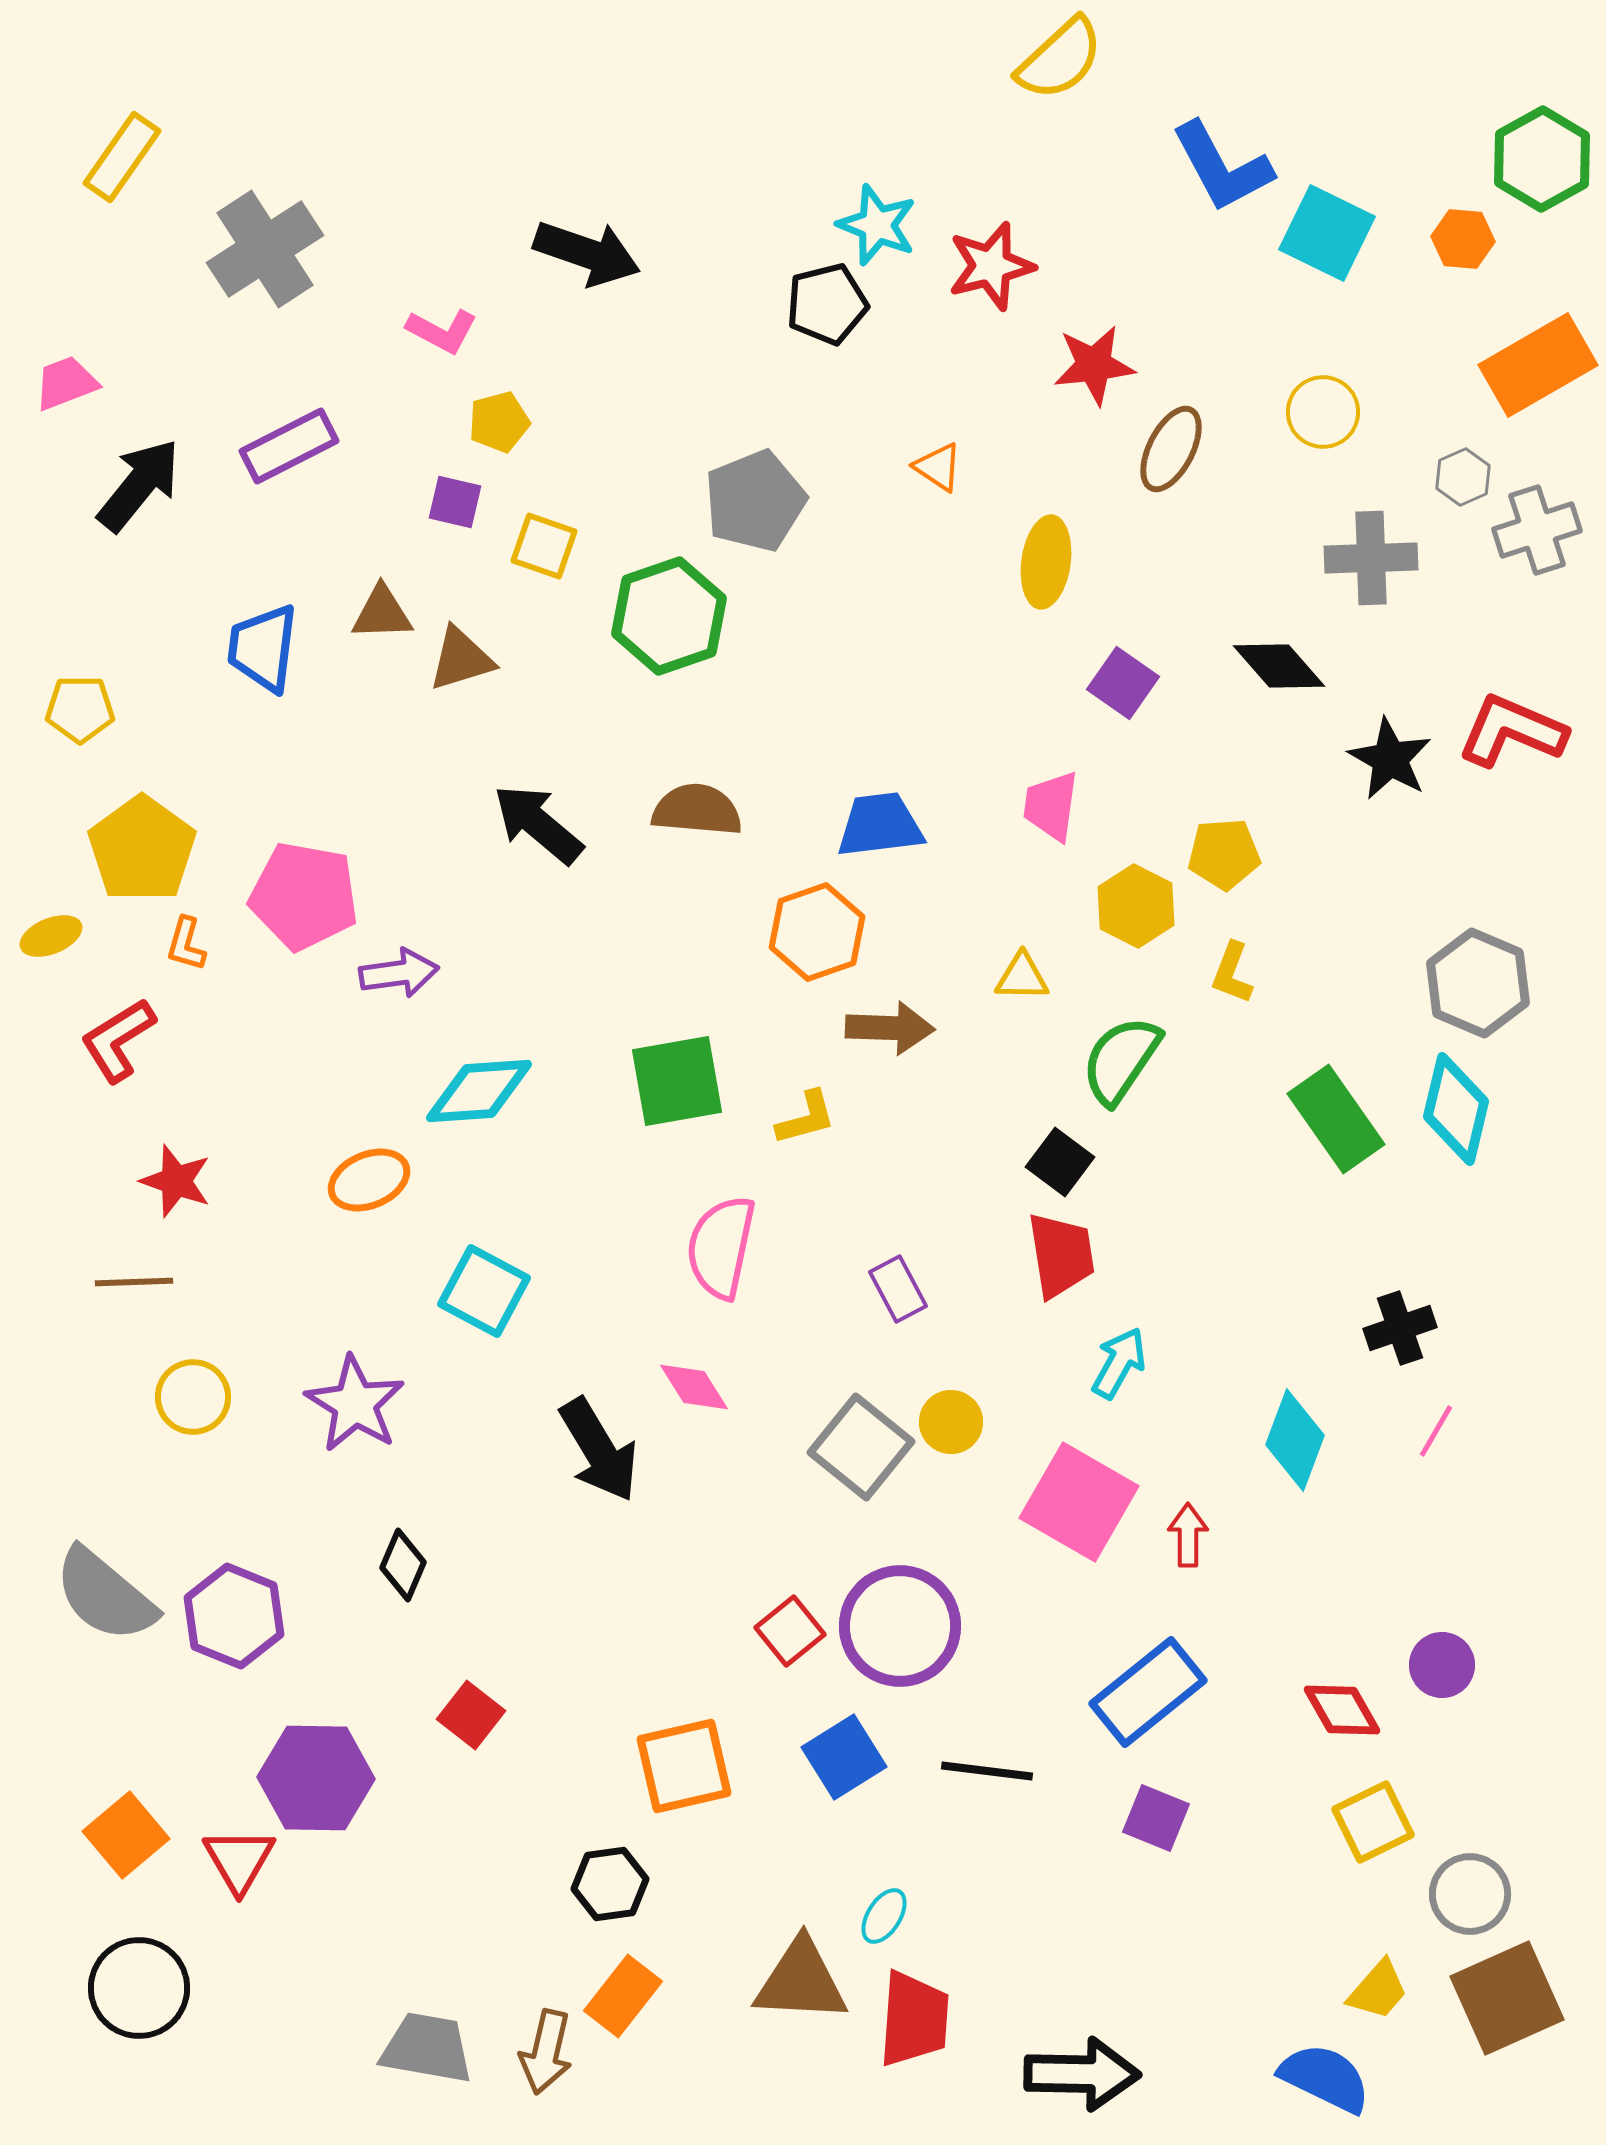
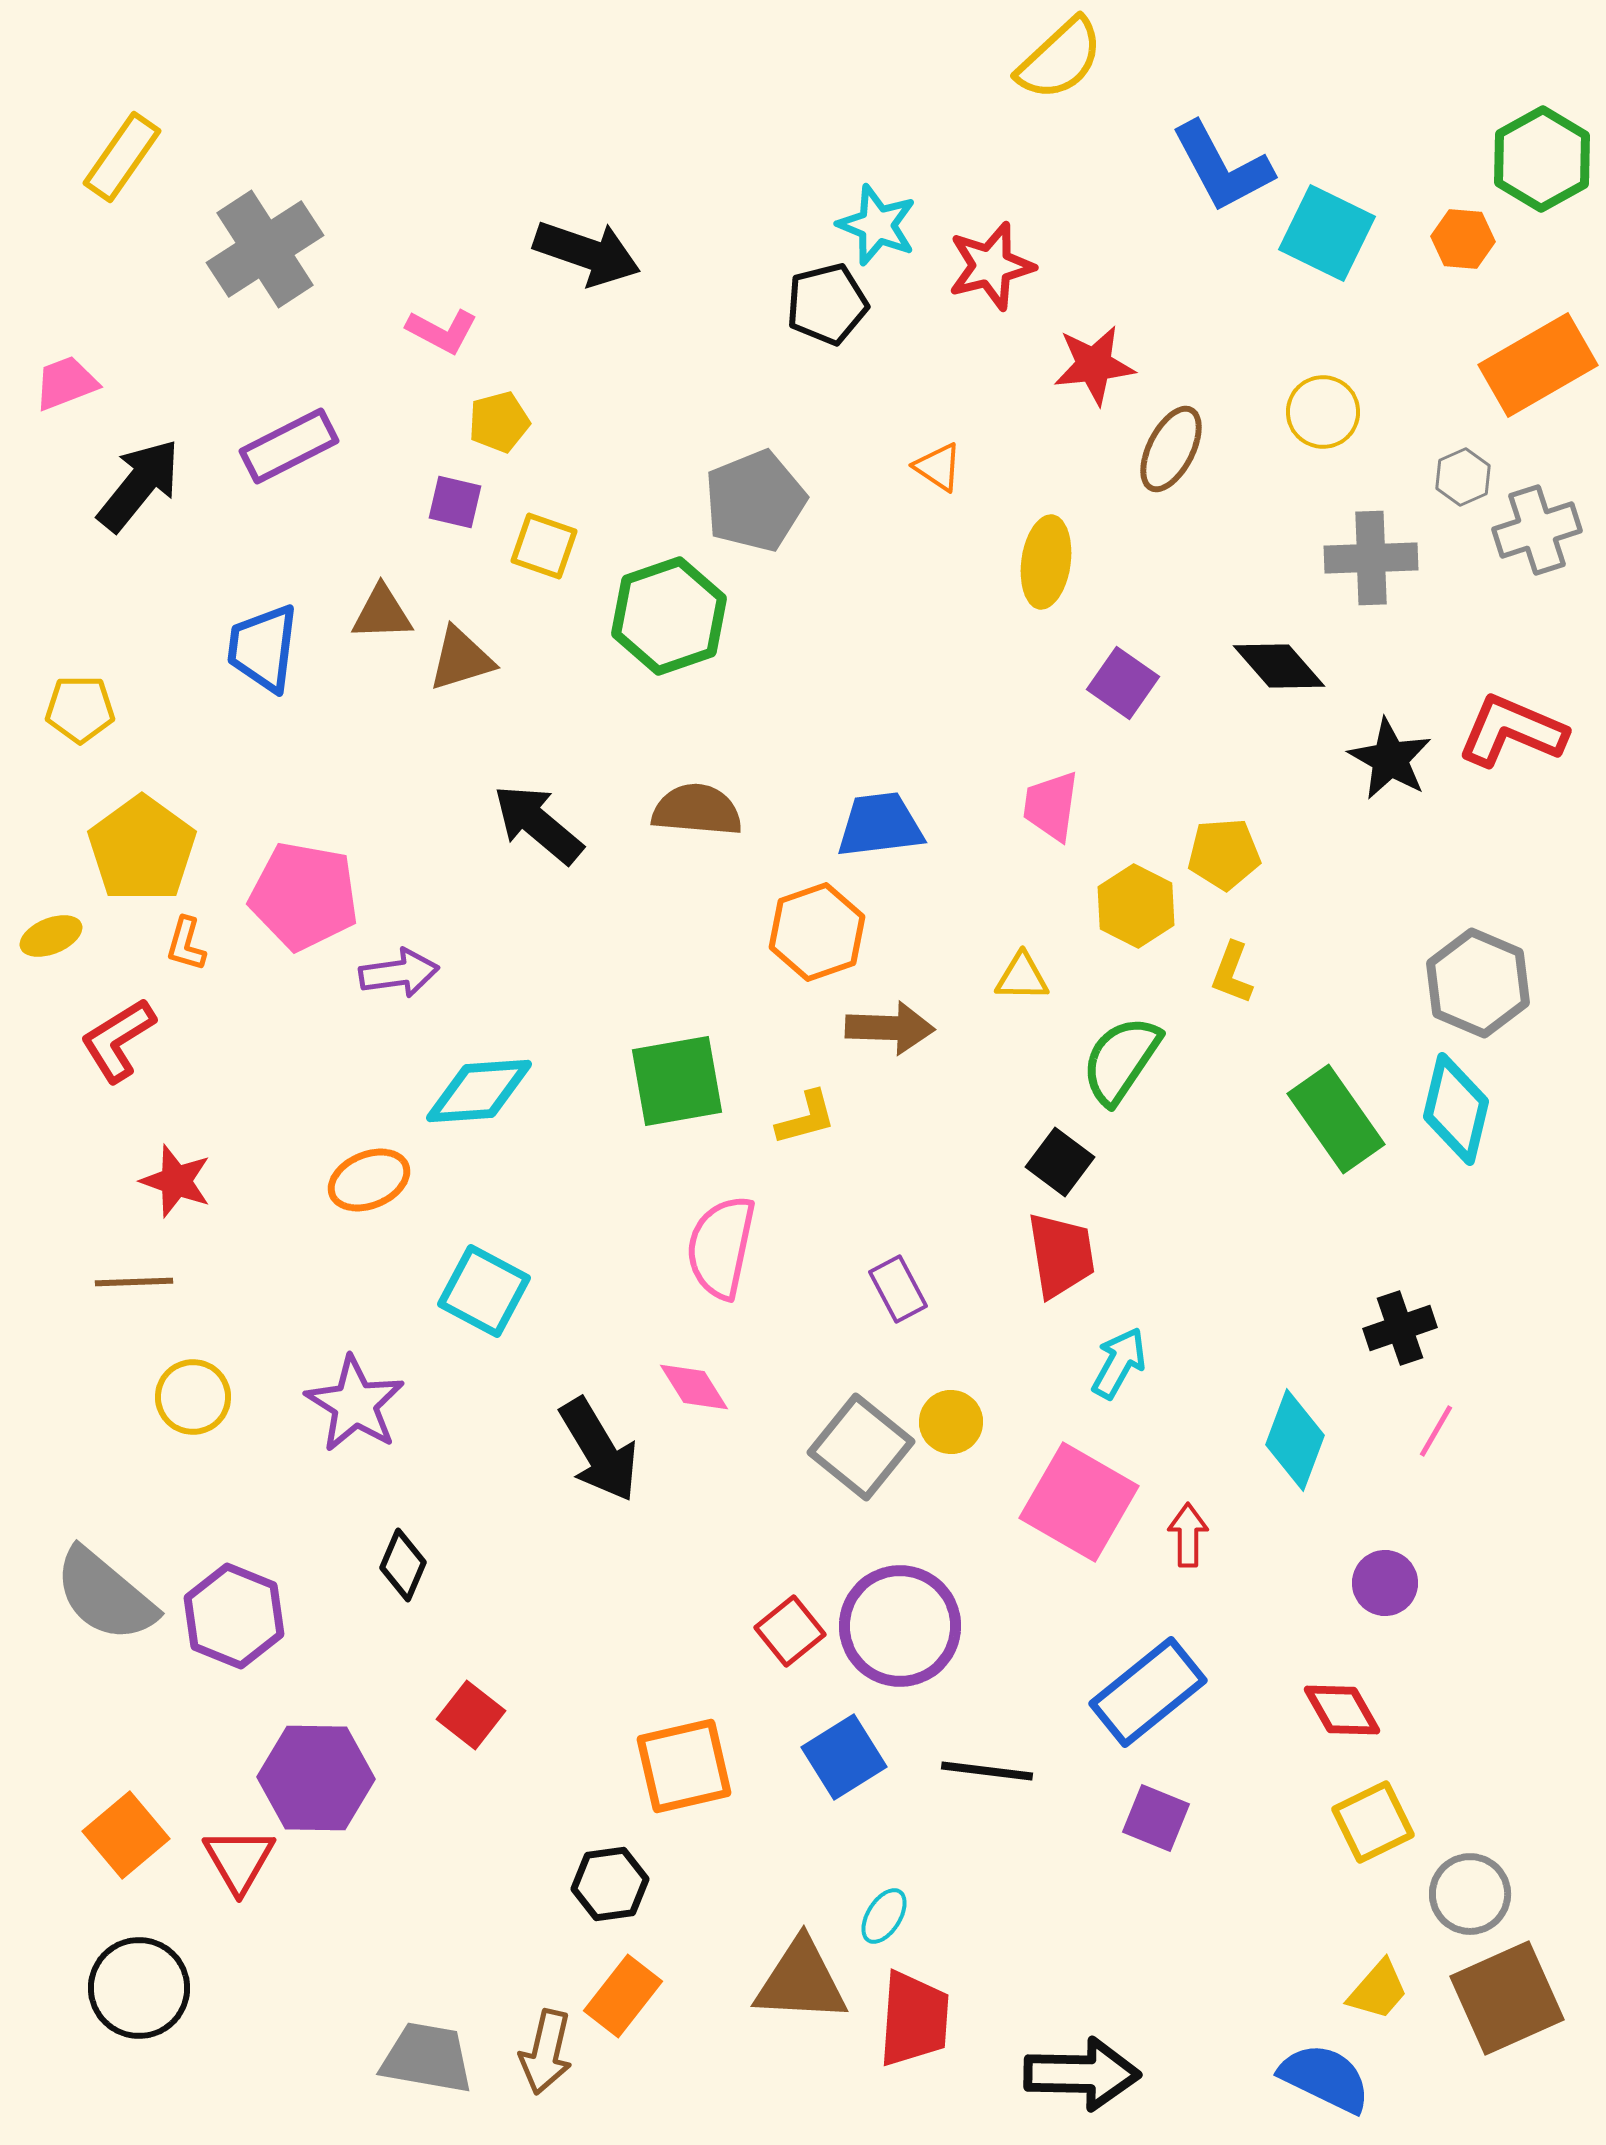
purple circle at (1442, 1665): moved 57 px left, 82 px up
gray trapezoid at (427, 2048): moved 10 px down
